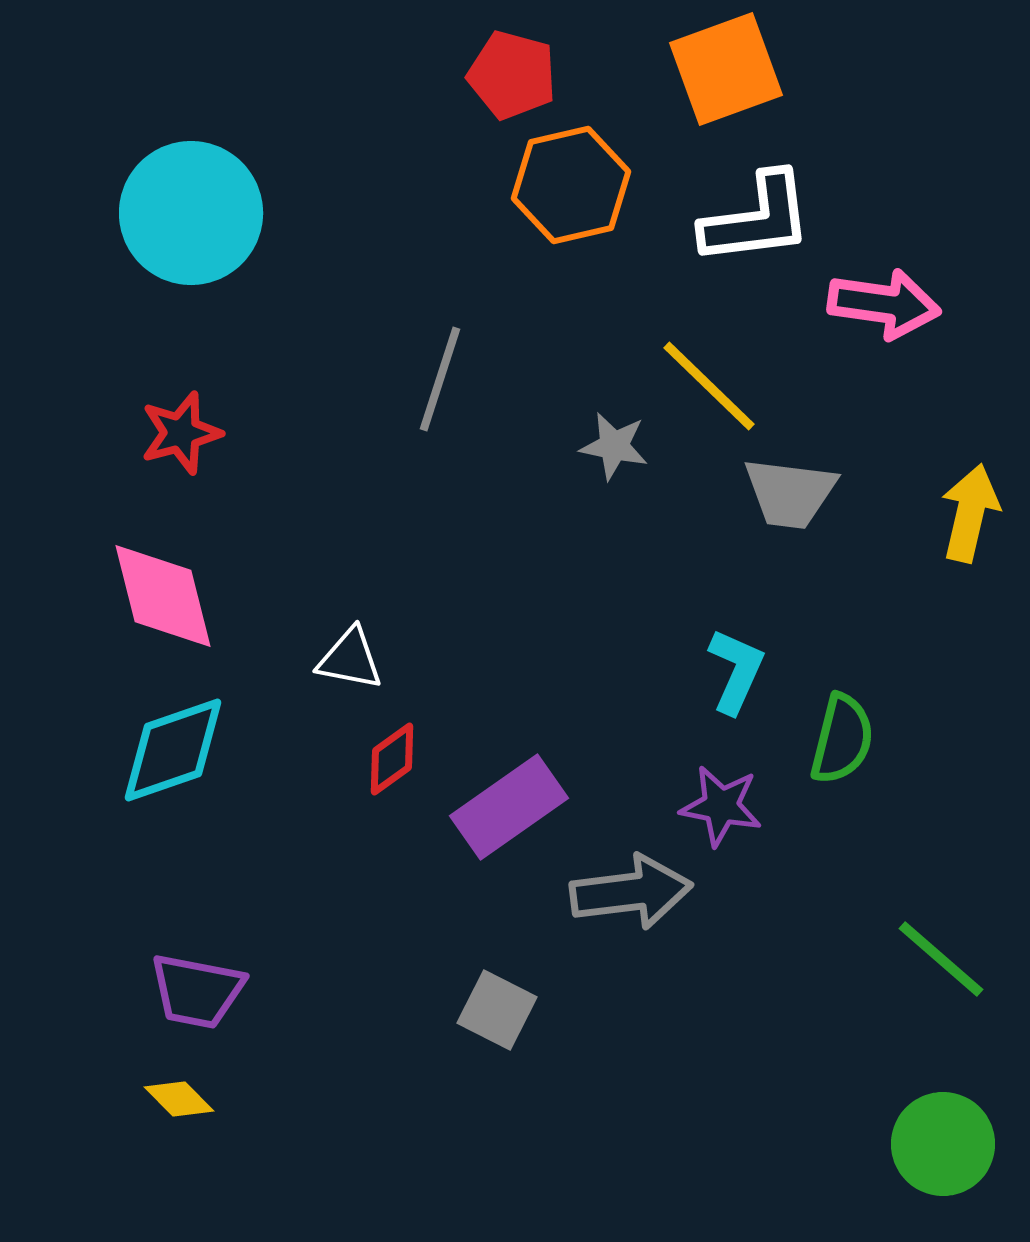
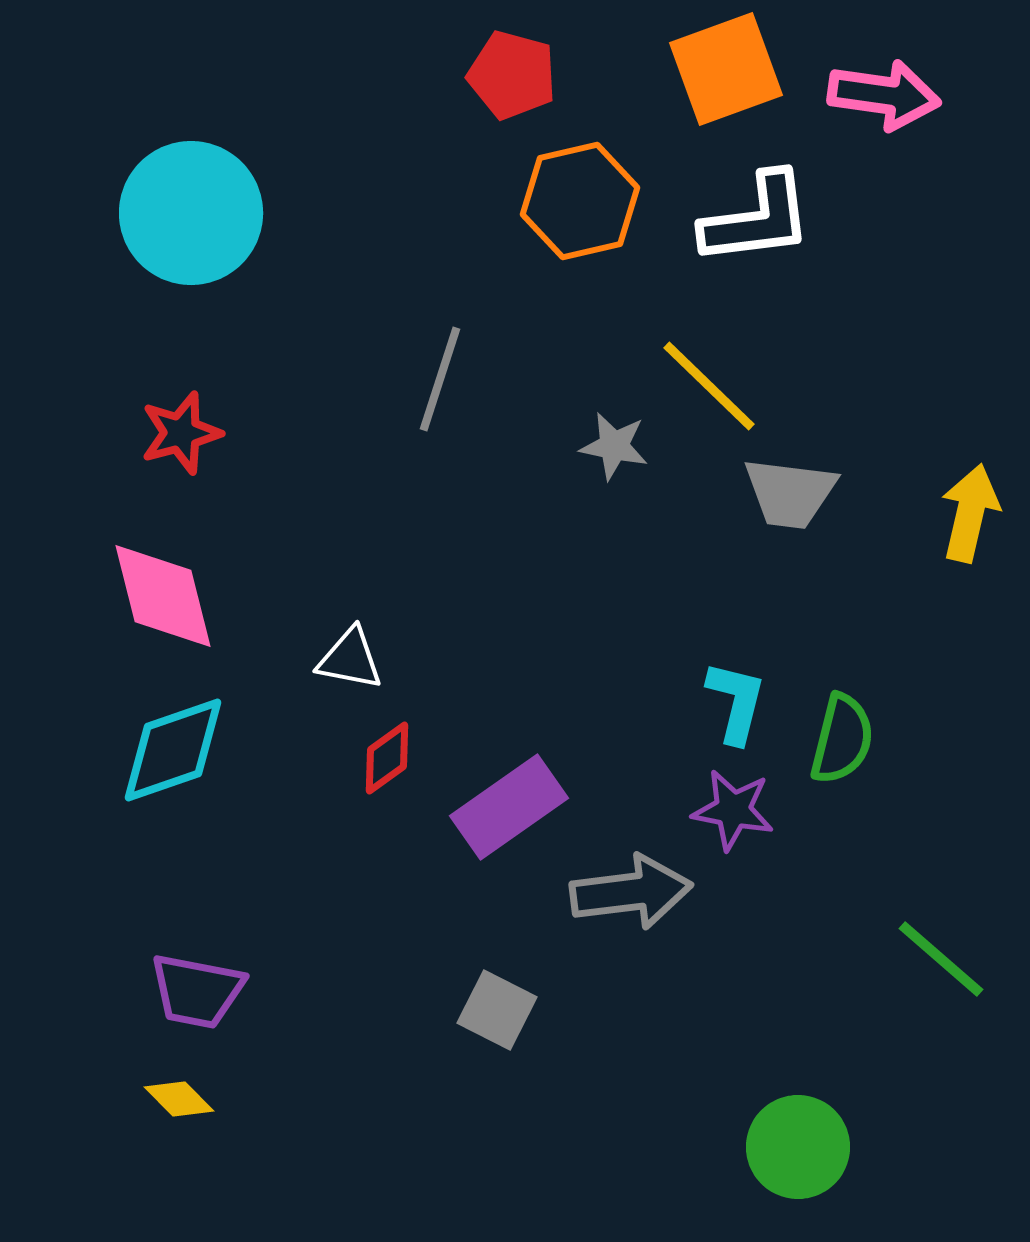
orange hexagon: moved 9 px right, 16 px down
pink arrow: moved 209 px up
cyan L-shape: moved 31 px down; rotated 10 degrees counterclockwise
red diamond: moved 5 px left, 1 px up
purple star: moved 12 px right, 4 px down
green circle: moved 145 px left, 3 px down
